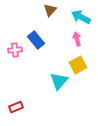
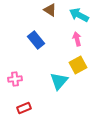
brown triangle: rotated 40 degrees counterclockwise
cyan arrow: moved 2 px left, 2 px up
pink cross: moved 29 px down
red rectangle: moved 8 px right, 1 px down
